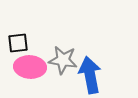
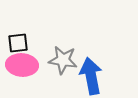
pink ellipse: moved 8 px left, 2 px up
blue arrow: moved 1 px right, 1 px down
